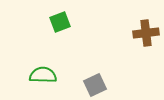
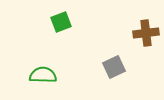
green square: moved 1 px right
gray square: moved 19 px right, 18 px up
